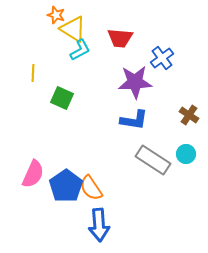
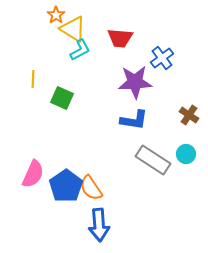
orange star: rotated 18 degrees clockwise
yellow line: moved 6 px down
